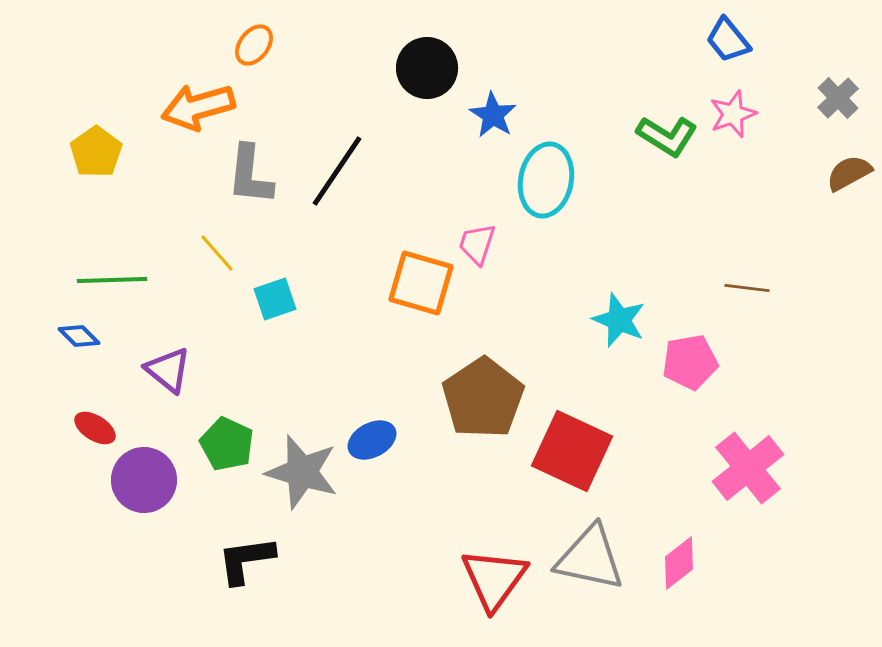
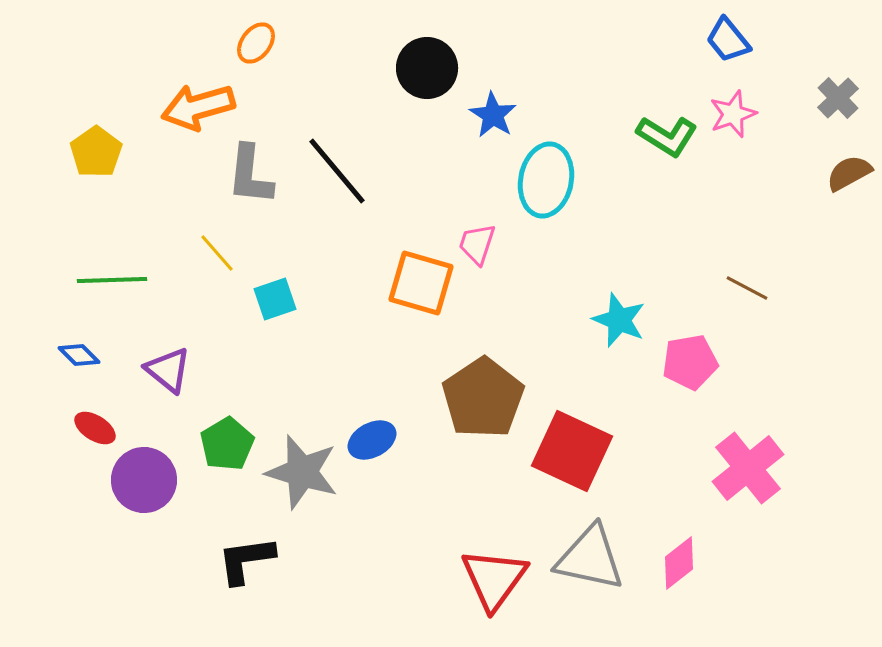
orange ellipse: moved 2 px right, 2 px up
black line: rotated 74 degrees counterclockwise
brown line: rotated 21 degrees clockwise
blue diamond: moved 19 px down
green pentagon: rotated 16 degrees clockwise
